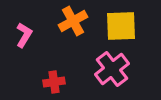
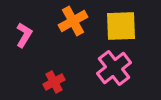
pink cross: moved 2 px right, 1 px up
red cross: rotated 20 degrees counterclockwise
